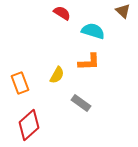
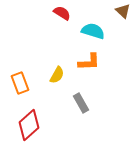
gray rectangle: rotated 24 degrees clockwise
